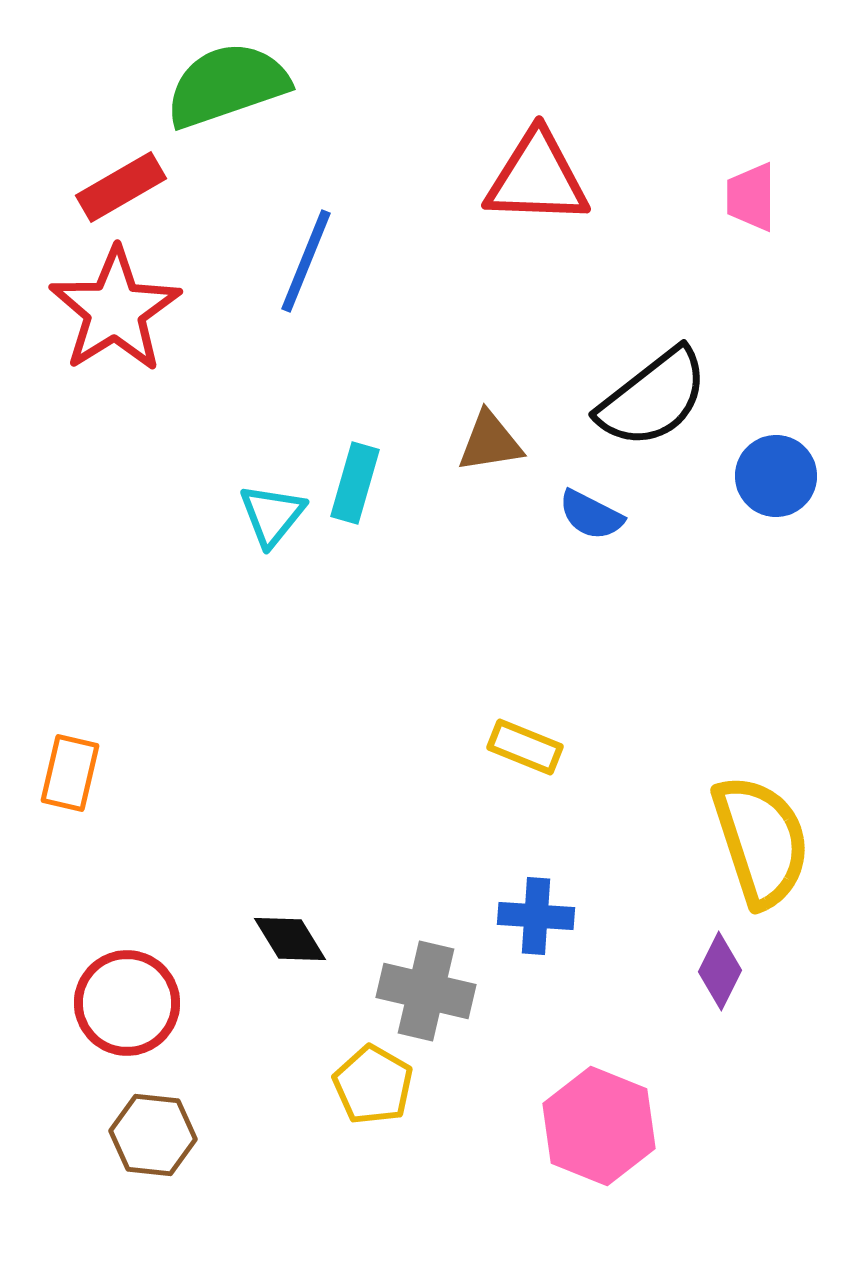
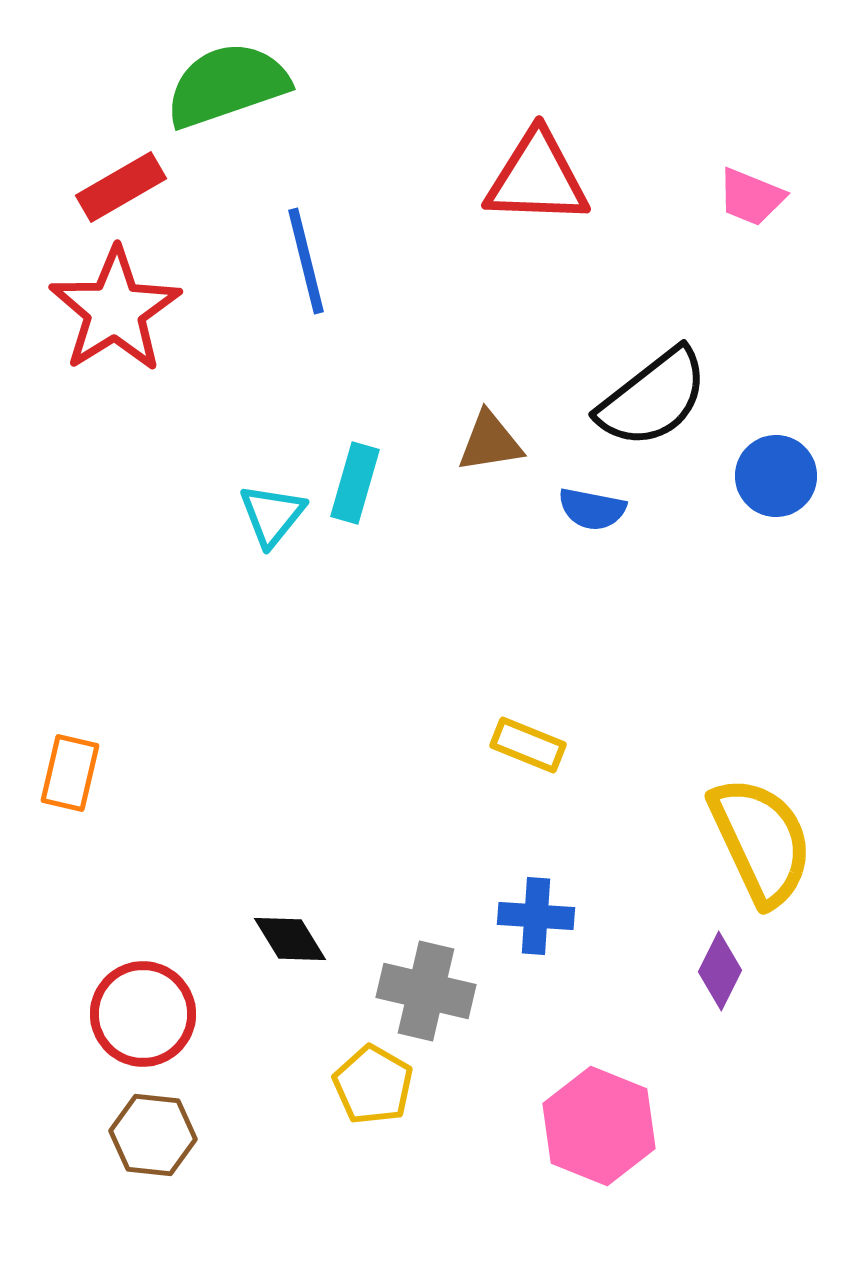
pink trapezoid: rotated 68 degrees counterclockwise
blue line: rotated 36 degrees counterclockwise
blue semicircle: moved 1 px right, 6 px up; rotated 16 degrees counterclockwise
yellow rectangle: moved 3 px right, 2 px up
yellow semicircle: rotated 7 degrees counterclockwise
red circle: moved 16 px right, 11 px down
